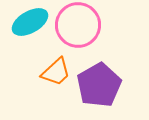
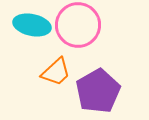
cyan ellipse: moved 2 px right, 3 px down; rotated 42 degrees clockwise
purple pentagon: moved 1 px left, 6 px down
